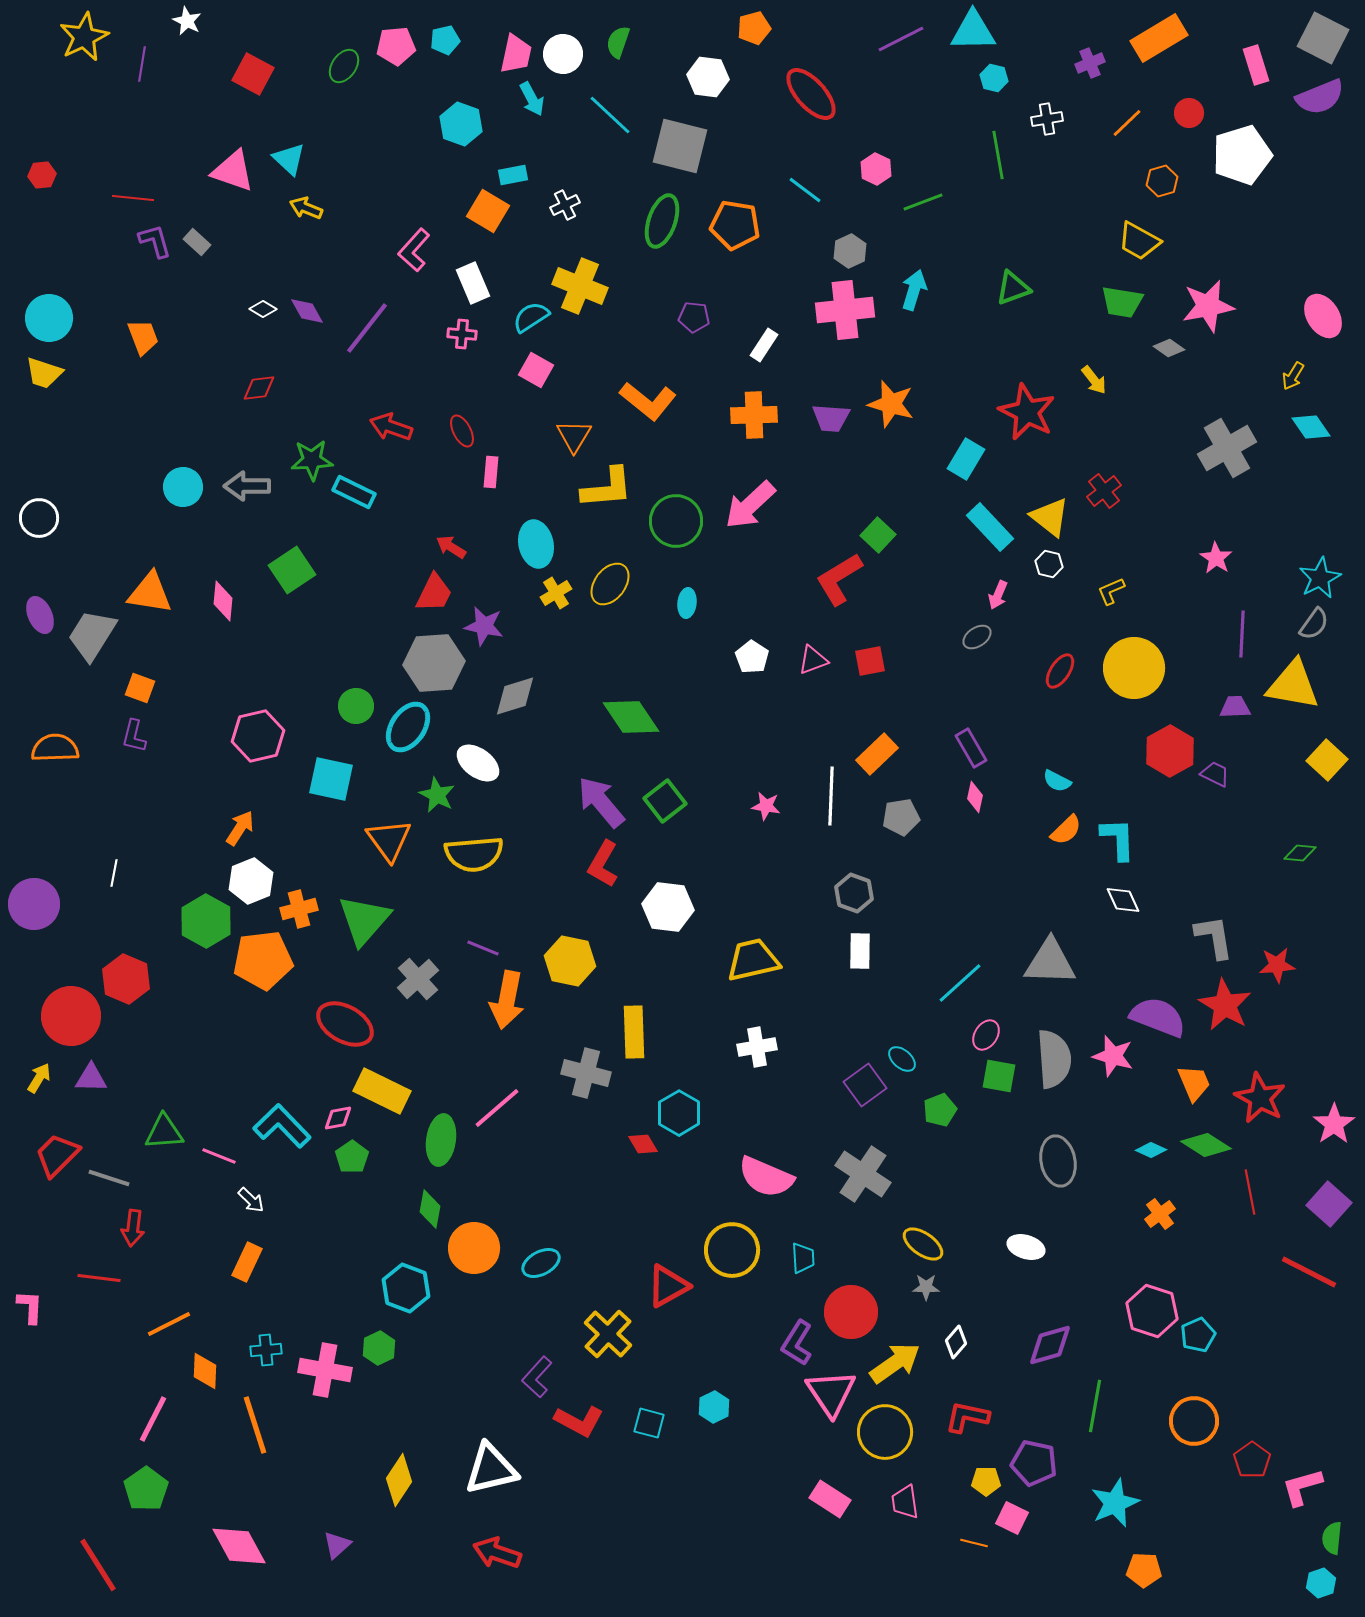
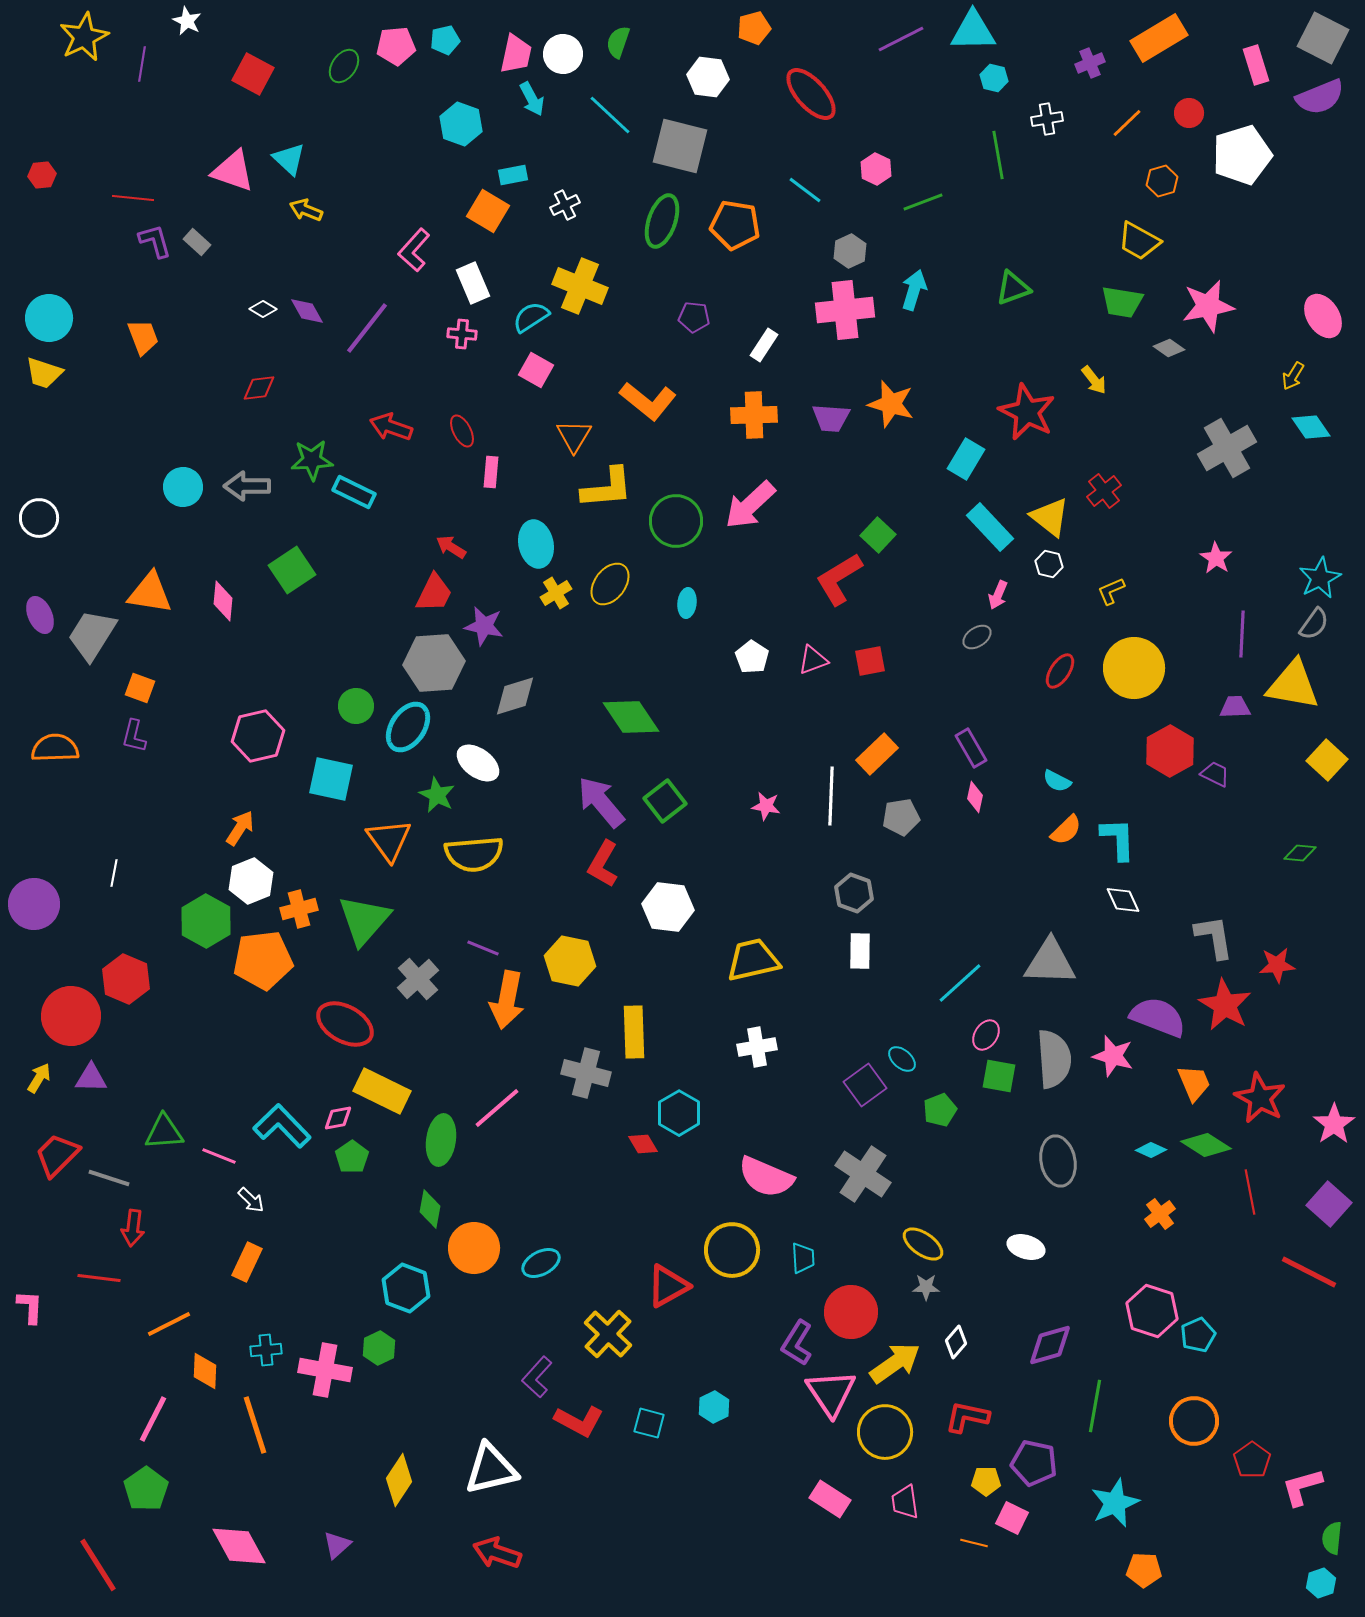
yellow arrow at (306, 208): moved 2 px down
